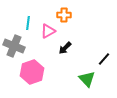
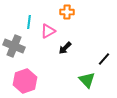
orange cross: moved 3 px right, 3 px up
cyan line: moved 1 px right, 1 px up
pink hexagon: moved 7 px left, 9 px down
green triangle: moved 1 px down
